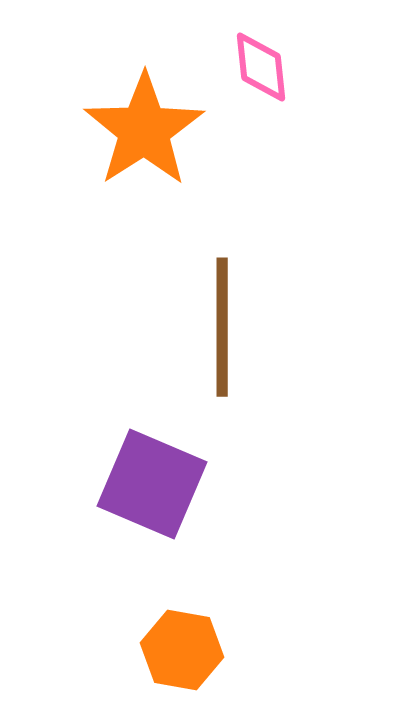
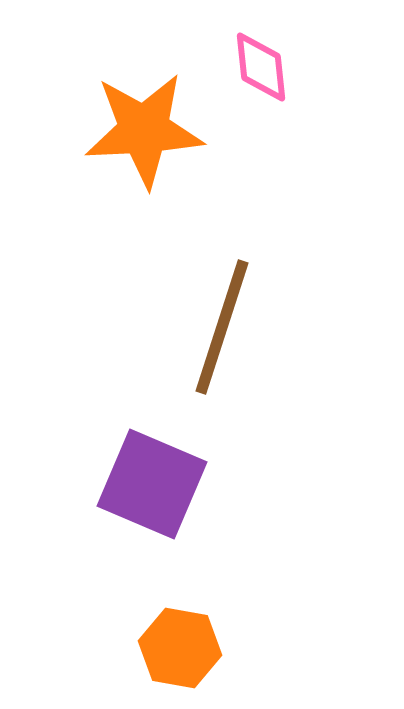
orange star: rotated 30 degrees clockwise
brown line: rotated 18 degrees clockwise
orange hexagon: moved 2 px left, 2 px up
